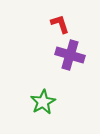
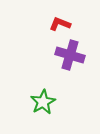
red L-shape: rotated 50 degrees counterclockwise
